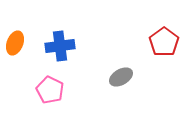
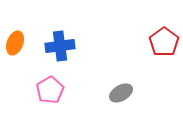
gray ellipse: moved 16 px down
pink pentagon: rotated 16 degrees clockwise
